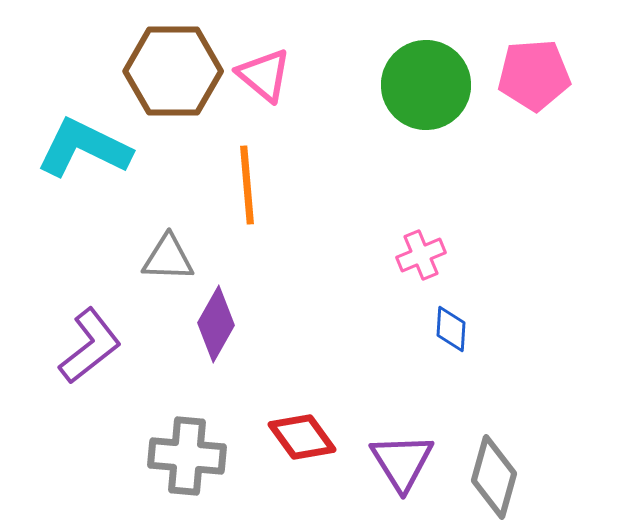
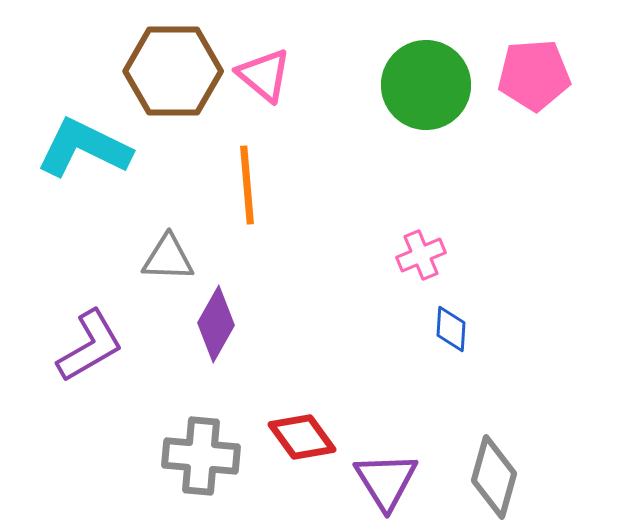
purple L-shape: rotated 8 degrees clockwise
gray cross: moved 14 px right
purple triangle: moved 16 px left, 19 px down
